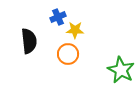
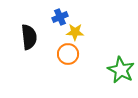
blue cross: moved 2 px right
yellow star: moved 2 px down
black semicircle: moved 4 px up
